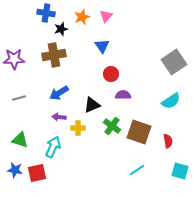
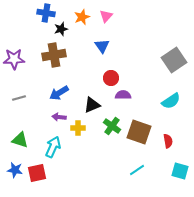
gray square: moved 2 px up
red circle: moved 4 px down
